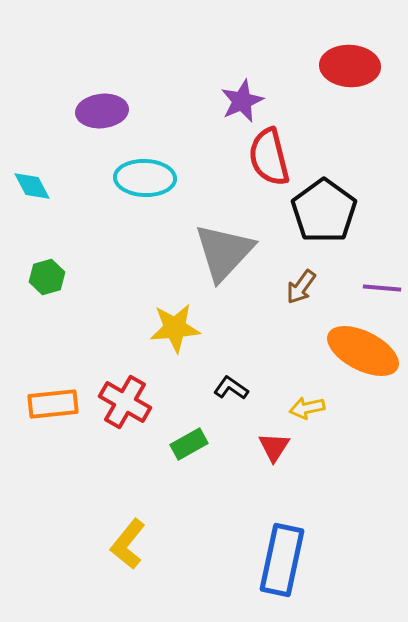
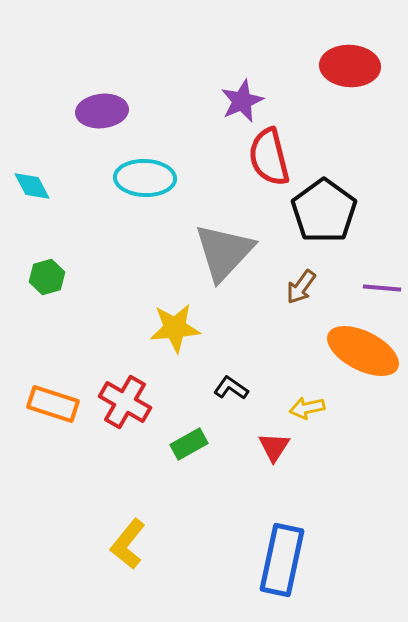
orange rectangle: rotated 24 degrees clockwise
